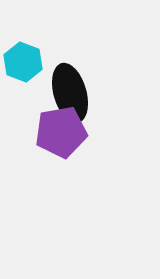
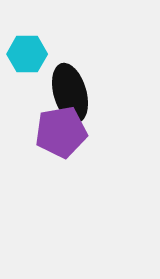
cyan hexagon: moved 4 px right, 8 px up; rotated 21 degrees counterclockwise
